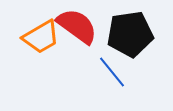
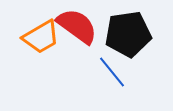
black pentagon: moved 2 px left
